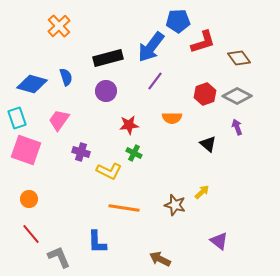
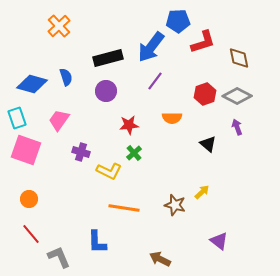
brown diamond: rotated 25 degrees clockwise
green cross: rotated 21 degrees clockwise
